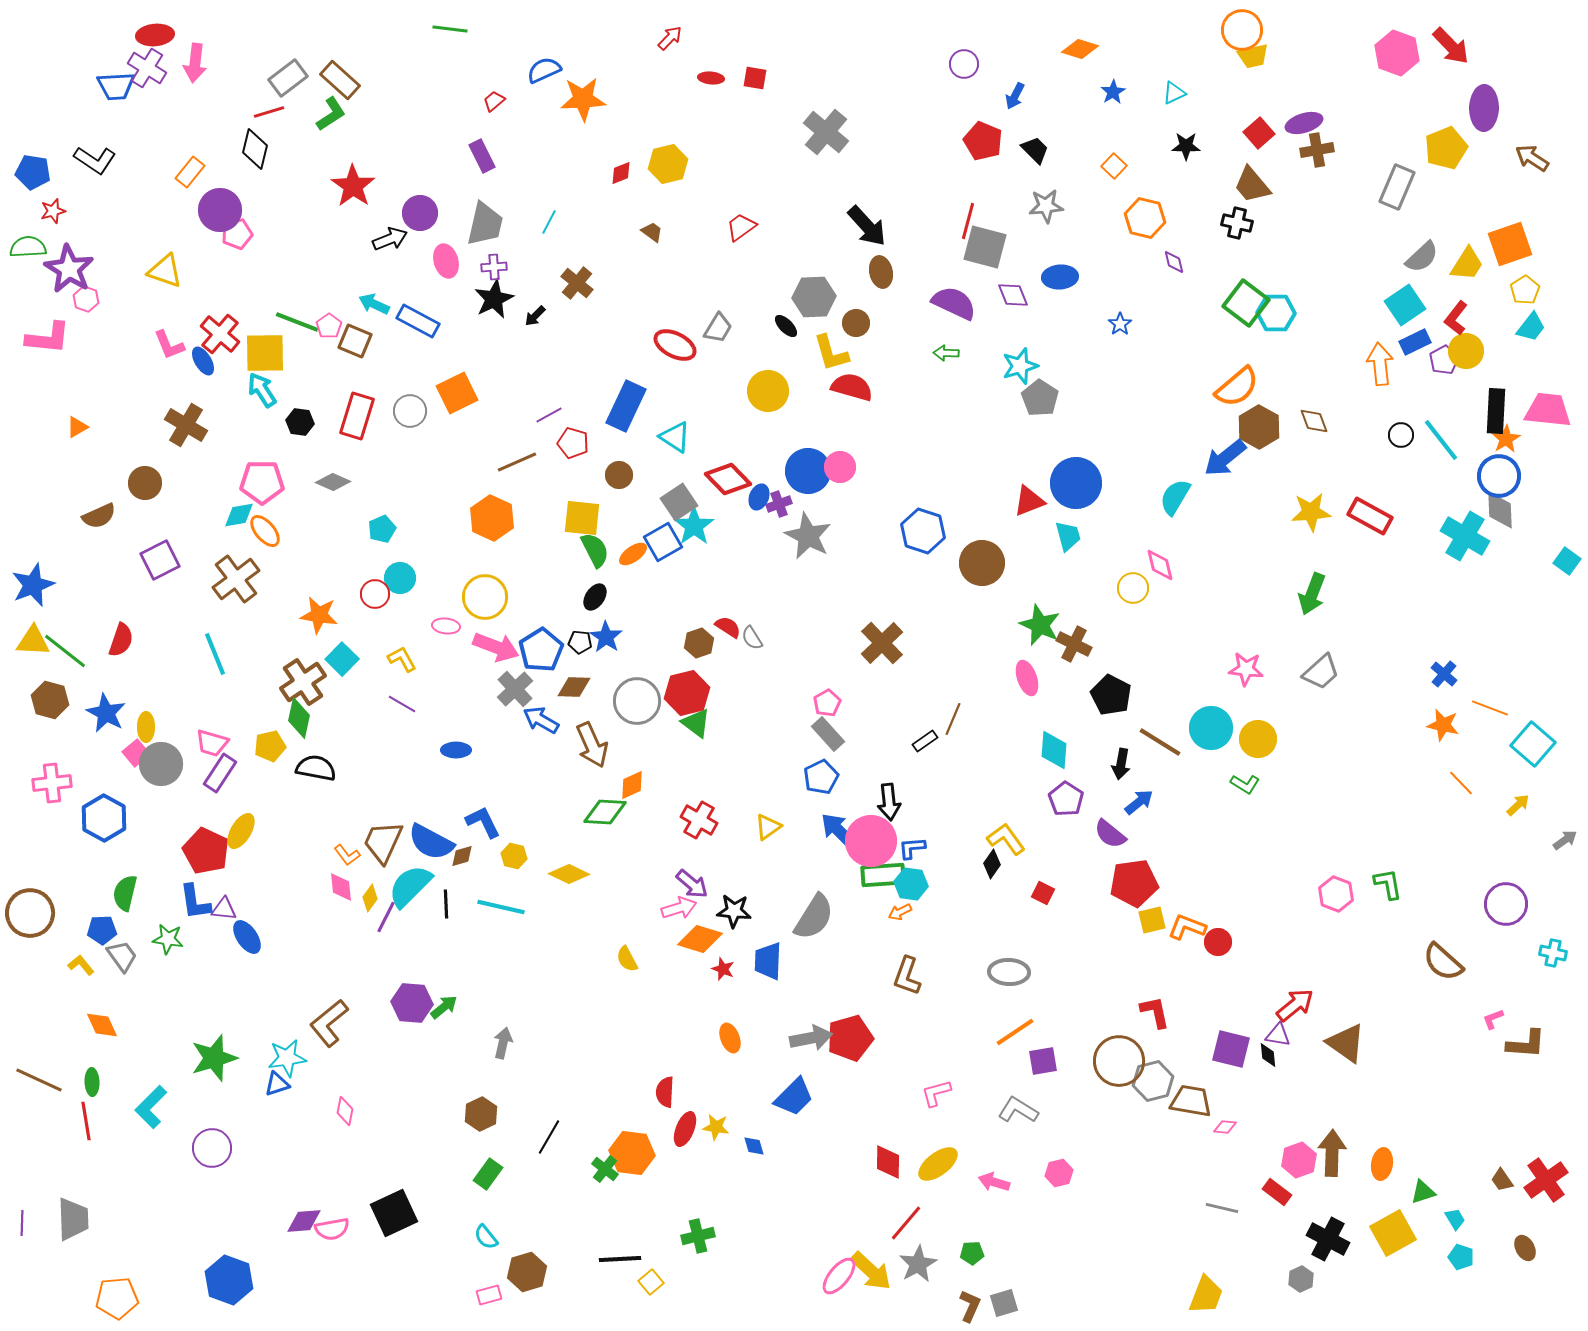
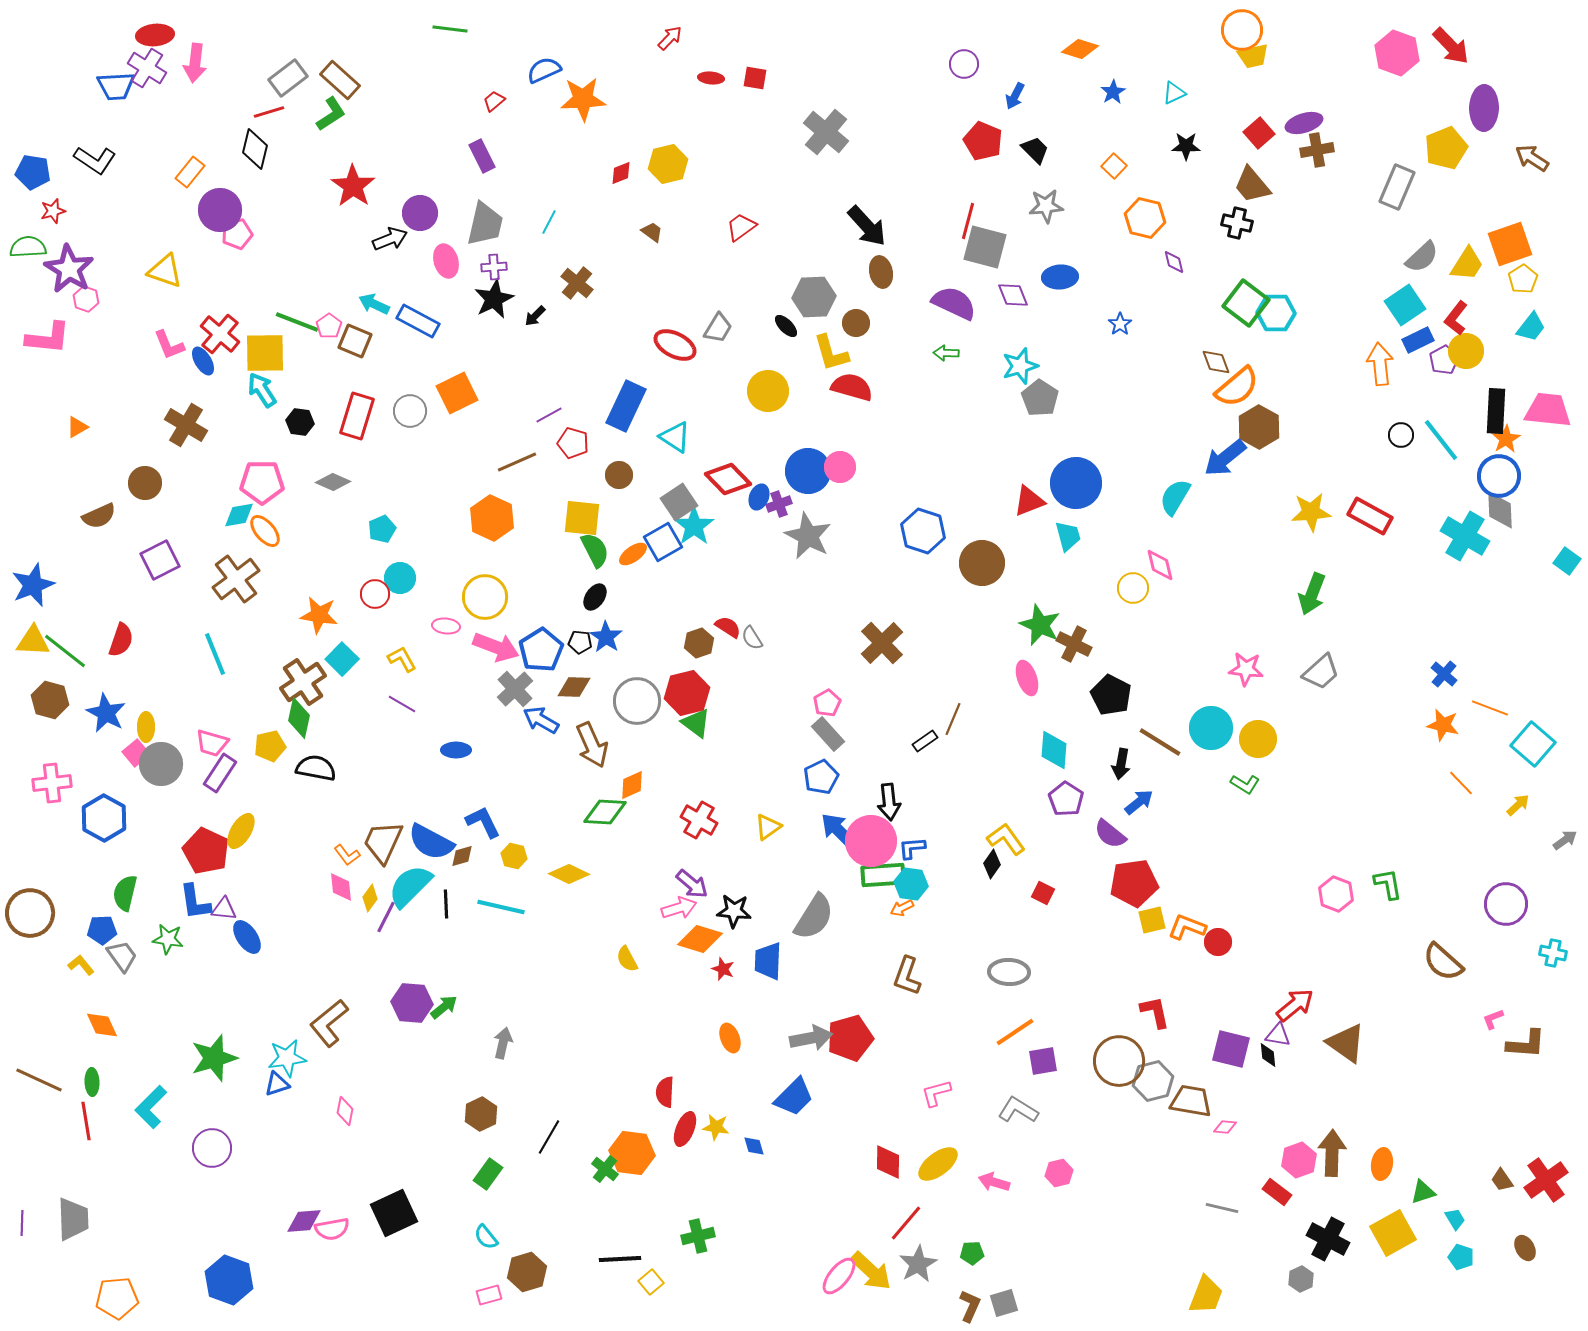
yellow pentagon at (1525, 290): moved 2 px left, 11 px up
blue rectangle at (1415, 342): moved 3 px right, 2 px up
brown diamond at (1314, 421): moved 98 px left, 59 px up
orange arrow at (900, 912): moved 2 px right, 4 px up
